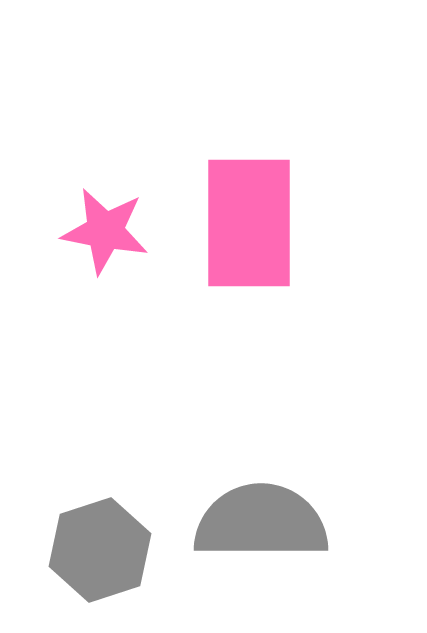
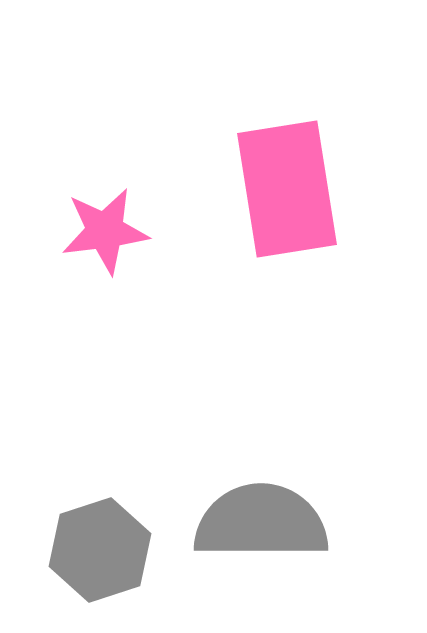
pink rectangle: moved 38 px right, 34 px up; rotated 9 degrees counterclockwise
pink star: rotated 18 degrees counterclockwise
